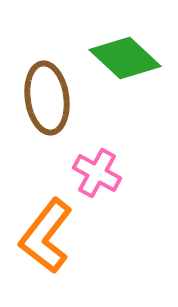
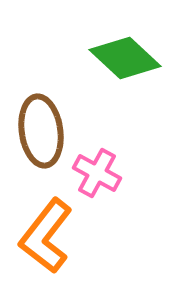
brown ellipse: moved 6 px left, 33 px down
